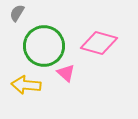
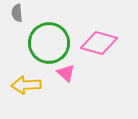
gray semicircle: rotated 36 degrees counterclockwise
green circle: moved 5 px right, 3 px up
yellow arrow: rotated 8 degrees counterclockwise
